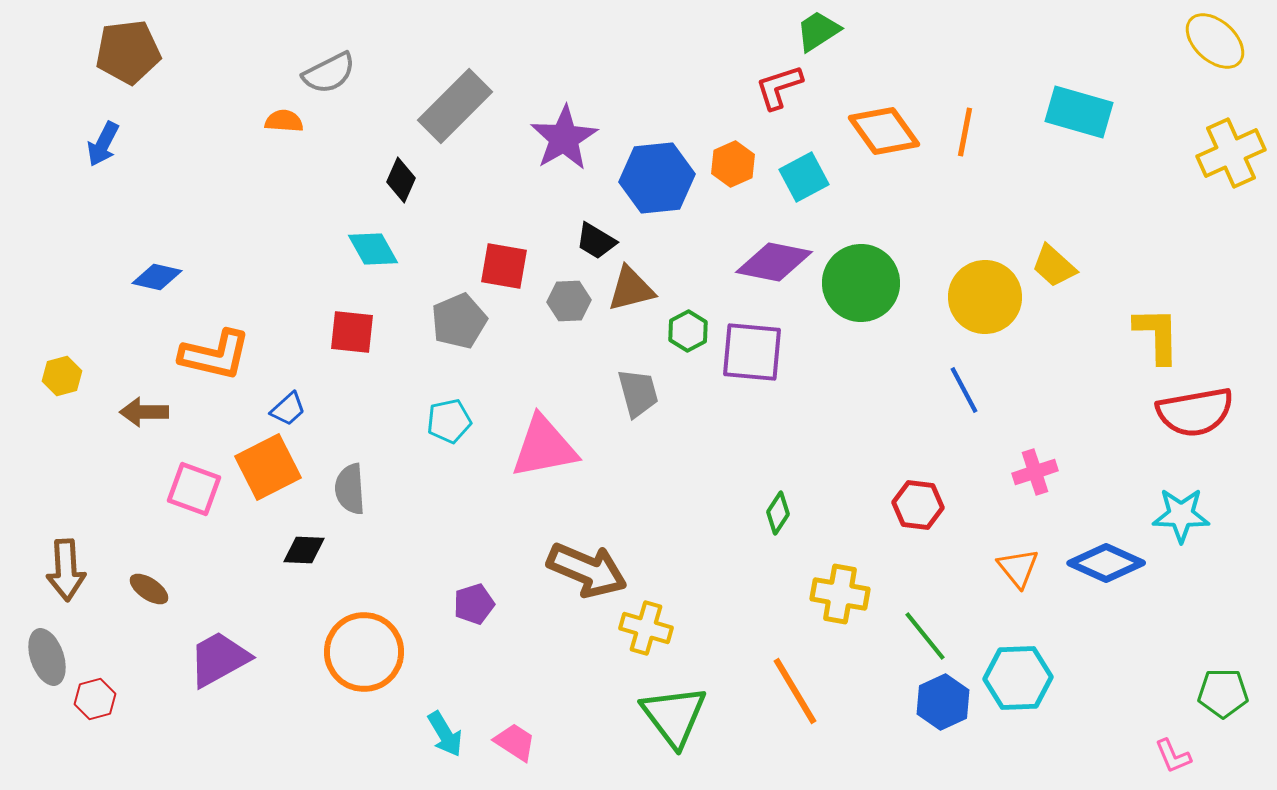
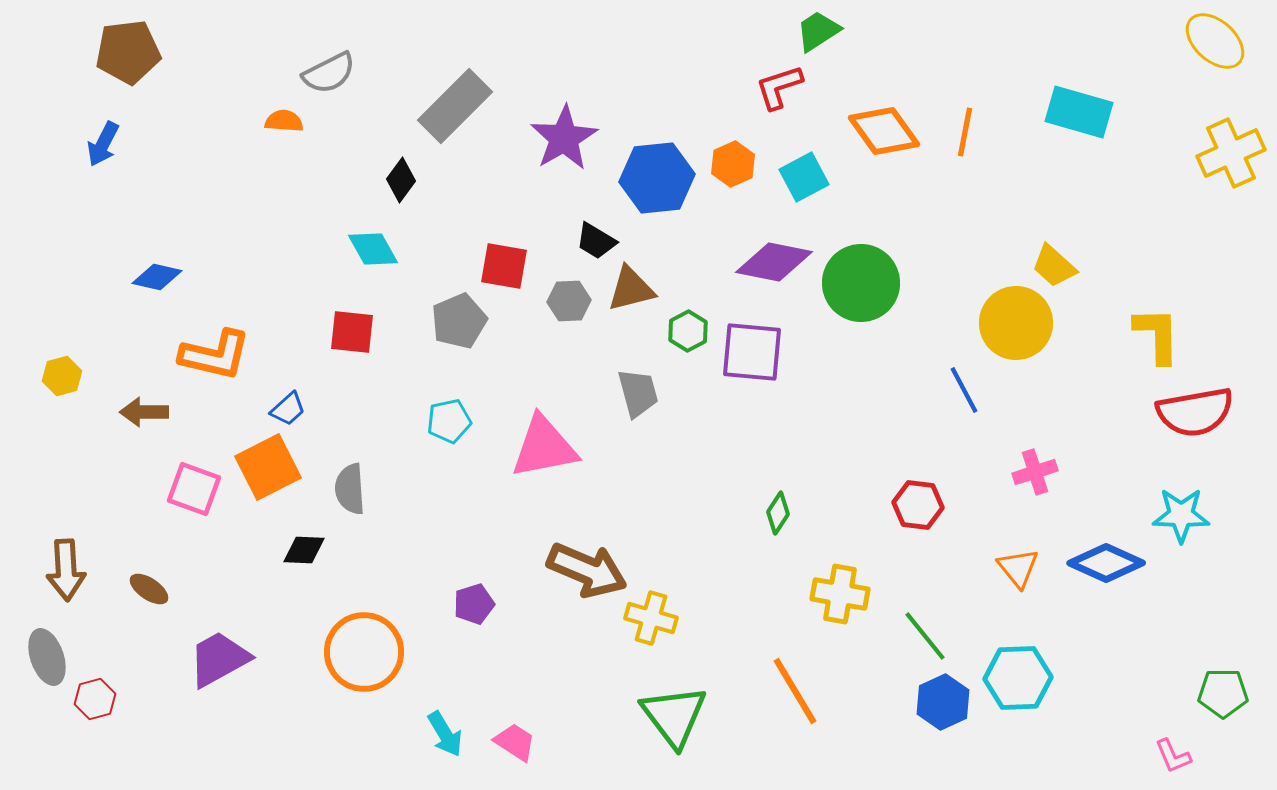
black diamond at (401, 180): rotated 12 degrees clockwise
yellow circle at (985, 297): moved 31 px right, 26 px down
yellow cross at (646, 628): moved 5 px right, 10 px up
